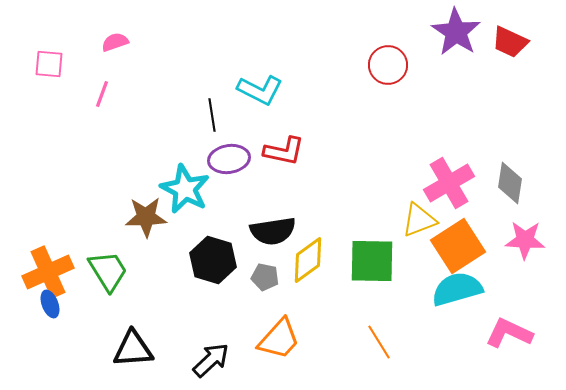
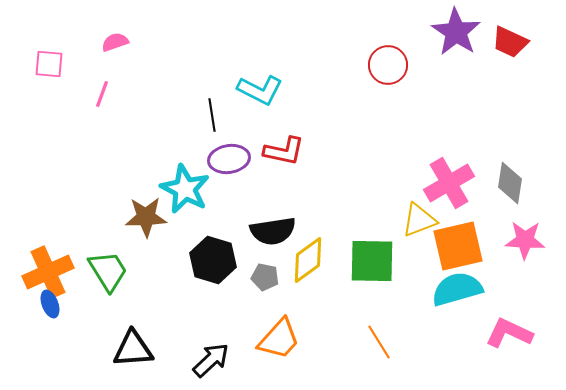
orange square: rotated 20 degrees clockwise
